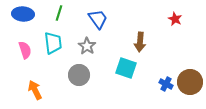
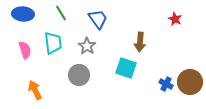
green line: moved 2 px right; rotated 49 degrees counterclockwise
